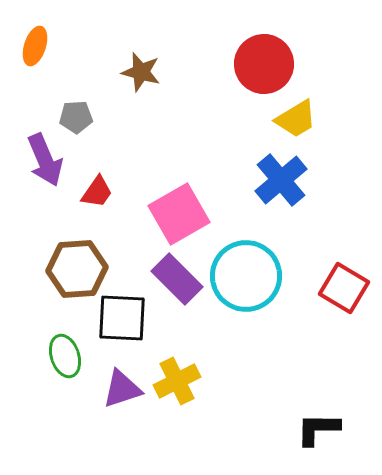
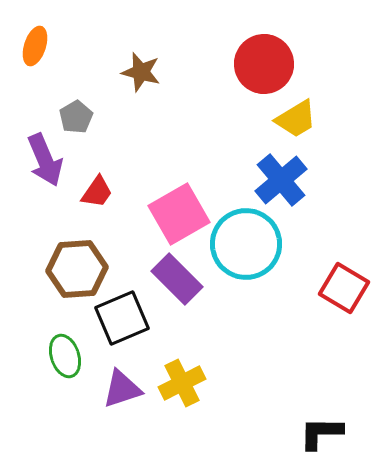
gray pentagon: rotated 28 degrees counterclockwise
cyan circle: moved 32 px up
black square: rotated 26 degrees counterclockwise
yellow cross: moved 5 px right, 2 px down
black L-shape: moved 3 px right, 4 px down
